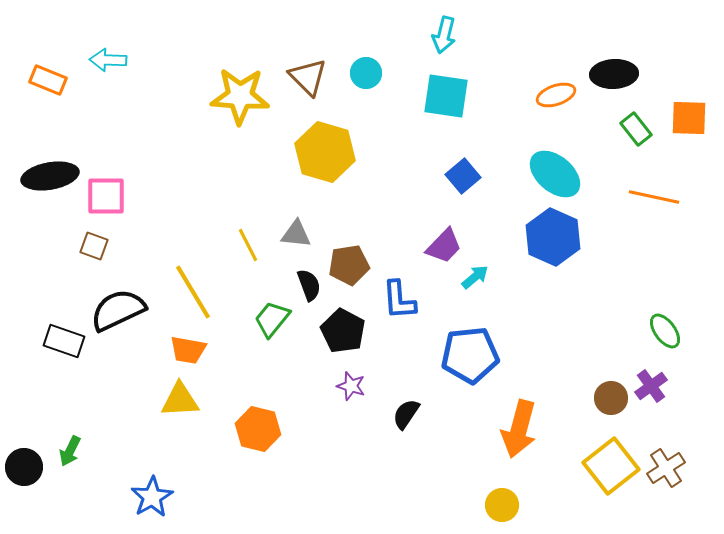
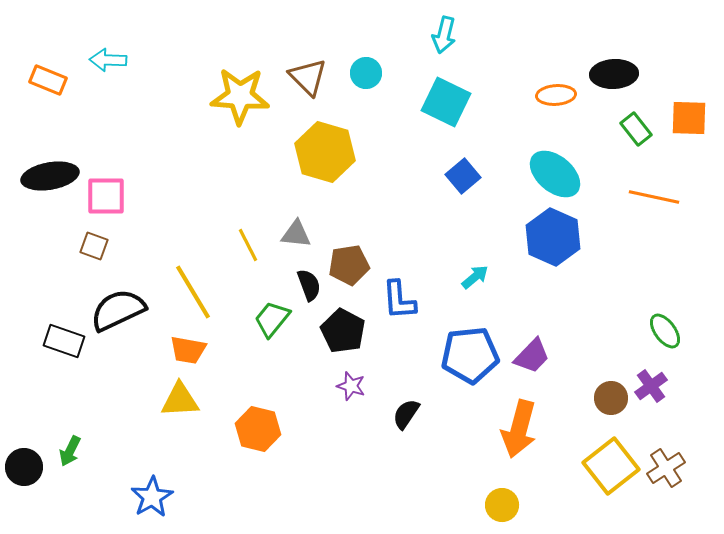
orange ellipse at (556, 95): rotated 15 degrees clockwise
cyan square at (446, 96): moved 6 px down; rotated 18 degrees clockwise
purple trapezoid at (444, 246): moved 88 px right, 110 px down
